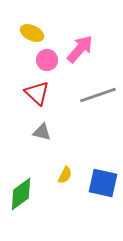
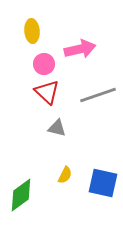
yellow ellipse: moved 2 px up; rotated 60 degrees clockwise
pink arrow: rotated 36 degrees clockwise
pink circle: moved 3 px left, 4 px down
red triangle: moved 10 px right, 1 px up
gray triangle: moved 15 px right, 4 px up
green diamond: moved 1 px down
